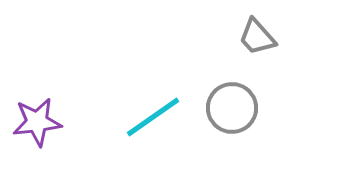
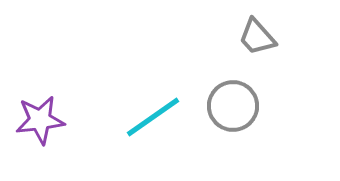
gray circle: moved 1 px right, 2 px up
purple star: moved 3 px right, 2 px up
